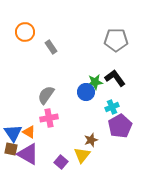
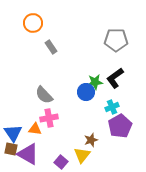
orange circle: moved 8 px right, 9 px up
black L-shape: rotated 90 degrees counterclockwise
gray semicircle: moved 2 px left; rotated 78 degrees counterclockwise
orange triangle: moved 6 px right, 3 px up; rotated 24 degrees counterclockwise
